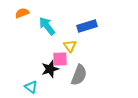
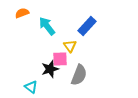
blue rectangle: rotated 30 degrees counterclockwise
